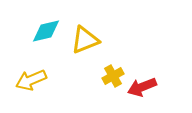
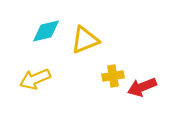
yellow cross: rotated 20 degrees clockwise
yellow arrow: moved 4 px right, 1 px up
